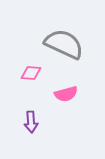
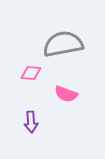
gray semicircle: moved 1 px left; rotated 36 degrees counterclockwise
pink semicircle: rotated 35 degrees clockwise
